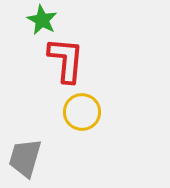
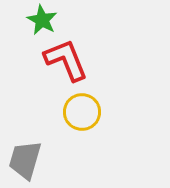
red L-shape: rotated 27 degrees counterclockwise
gray trapezoid: moved 2 px down
